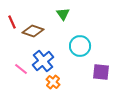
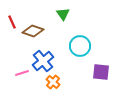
pink line: moved 1 px right, 4 px down; rotated 56 degrees counterclockwise
